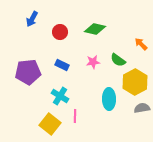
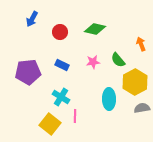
orange arrow: rotated 24 degrees clockwise
green semicircle: rotated 14 degrees clockwise
cyan cross: moved 1 px right, 1 px down
